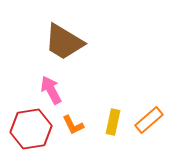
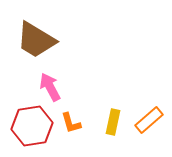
brown trapezoid: moved 28 px left, 2 px up
pink arrow: moved 1 px left, 3 px up
orange L-shape: moved 2 px left, 2 px up; rotated 10 degrees clockwise
red hexagon: moved 1 px right, 3 px up
